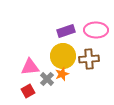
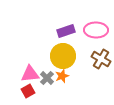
brown cross: moved 12 px right; rotated 36 degrees clockwise
pink triangle: moved 7 px down
orange star: moved 2 px down
gray cross: moved 1 px up
